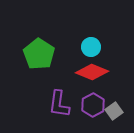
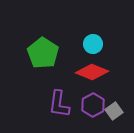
cyan circle: moved 2 px right, 3 px up
green pentagon: moved 4 px right, 1 px up
